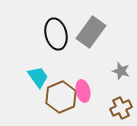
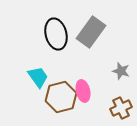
brown hexagon: rotated 8 degrees clockwise
